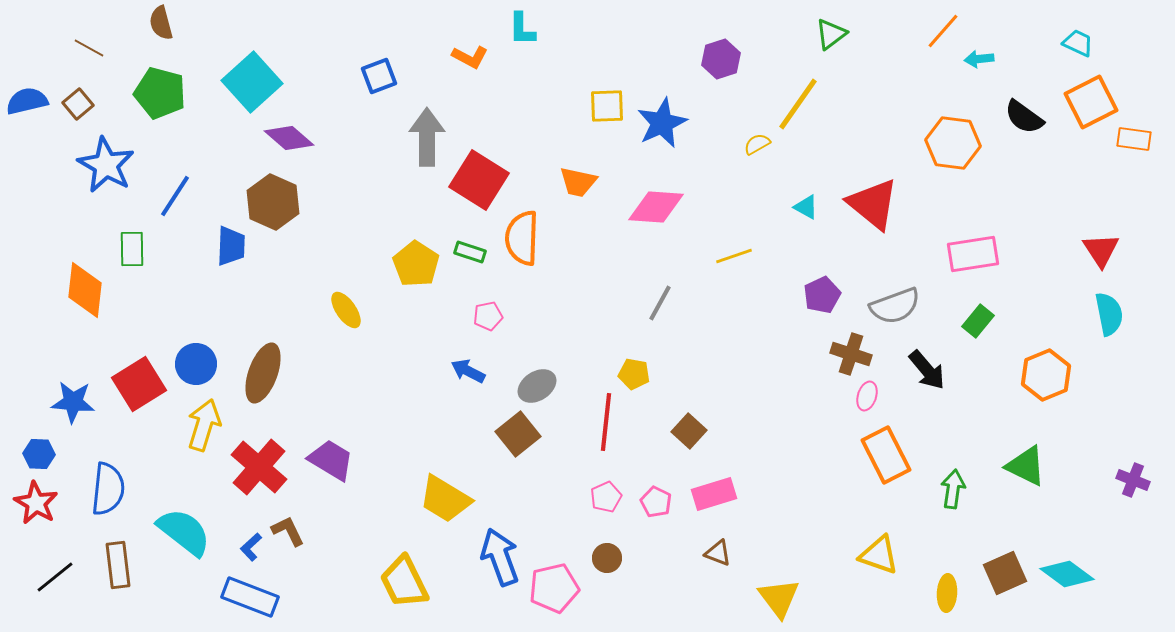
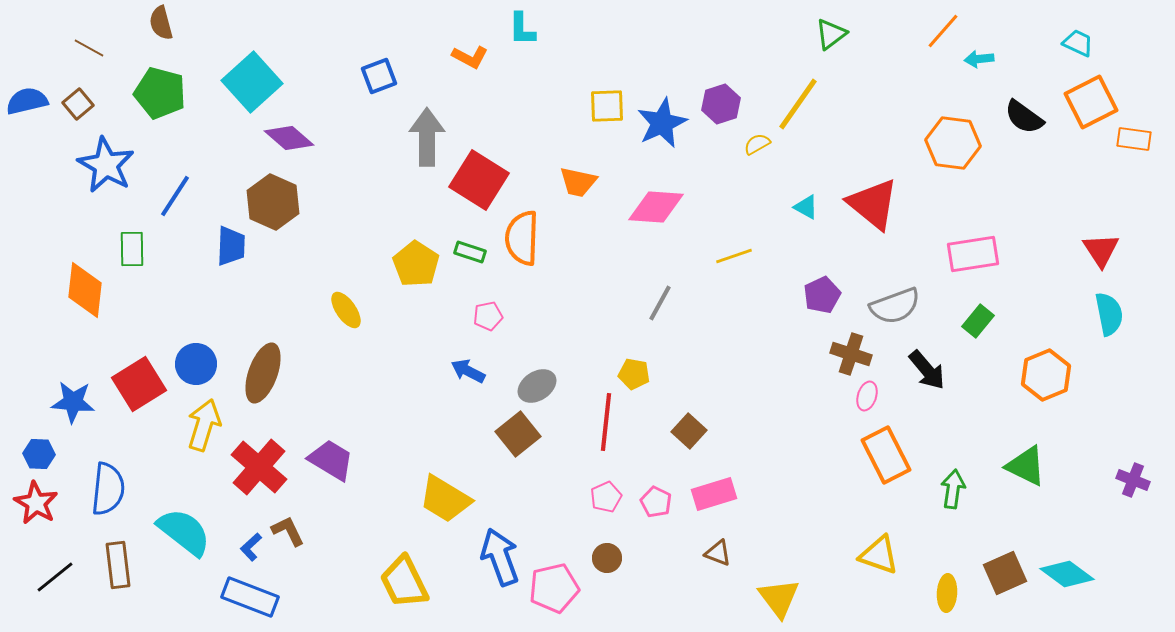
purple hexagon at (721, 59): moved 45 px down
